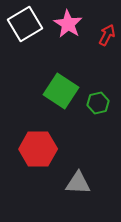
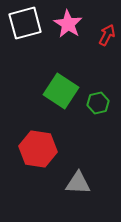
white square: moved 1 px up; rotated 16 degrees clockwise
red hexagon: rotated 9 degrees clockwise
